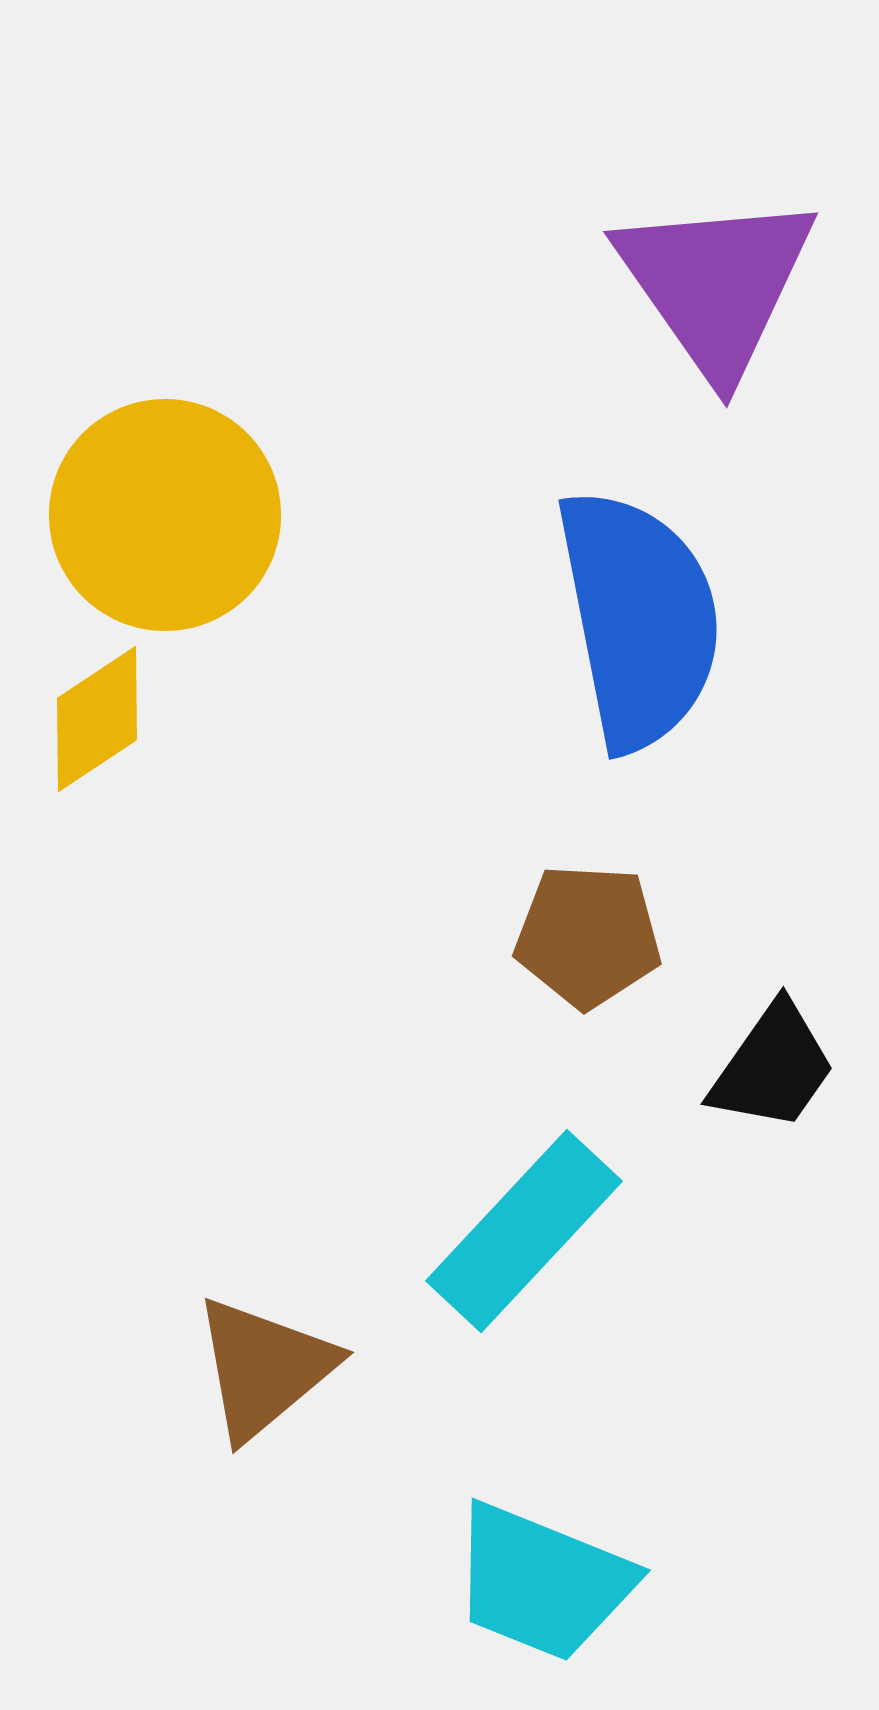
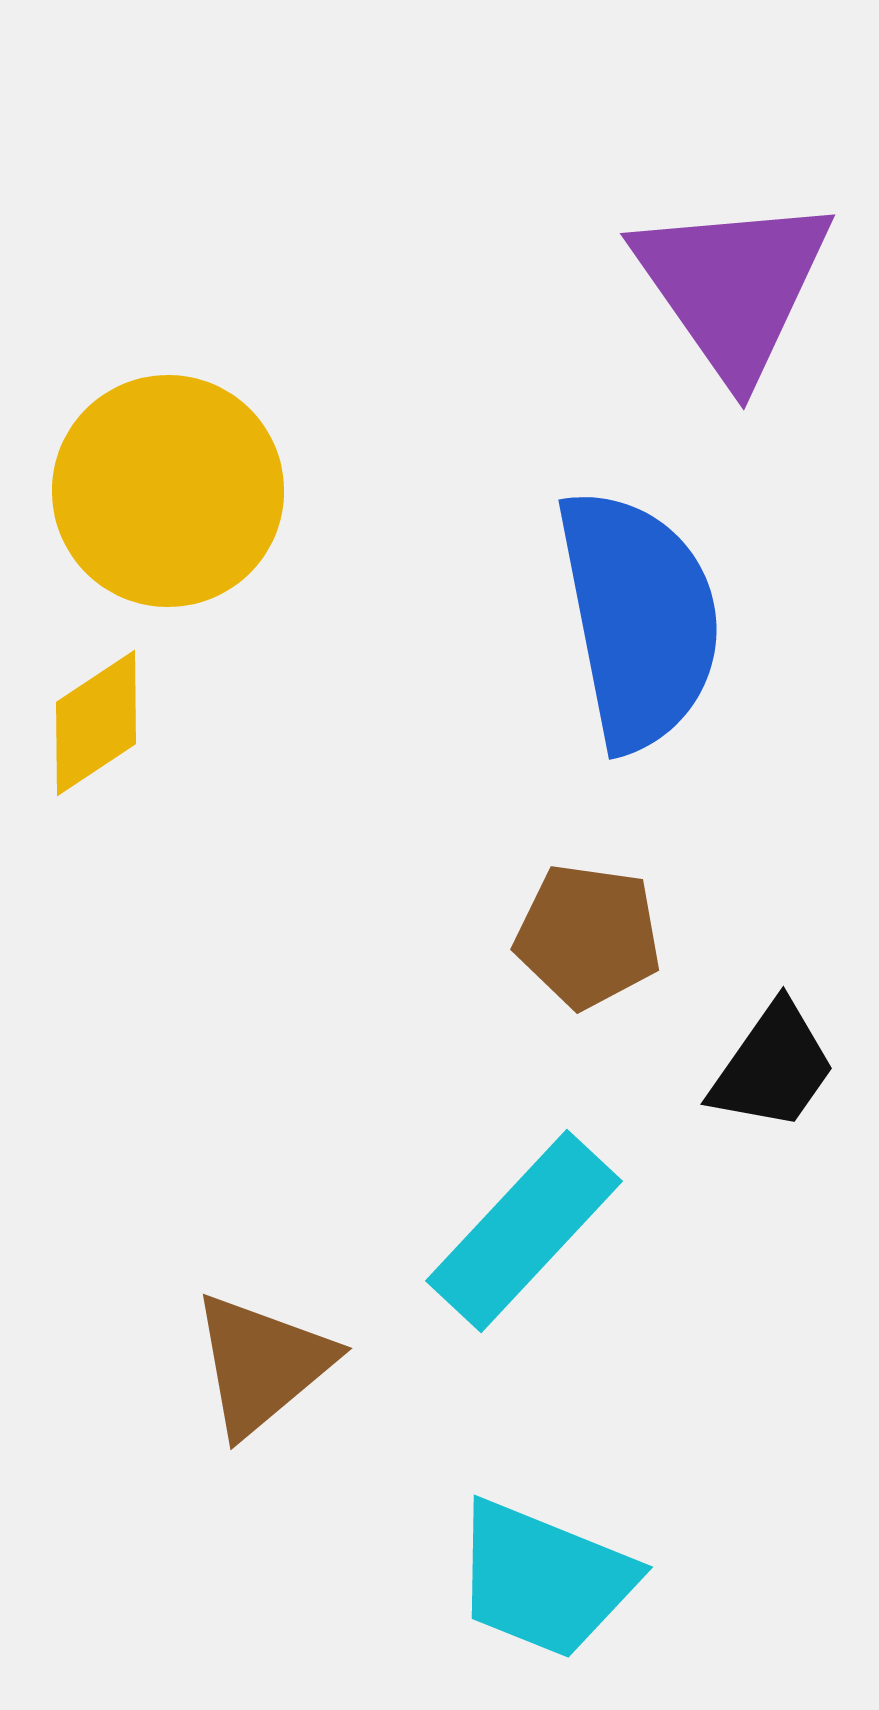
purple triangle: moved 17 px right, 2 px down
yellow circle: moved 3 px right, 24 px up
yellow diamond: moved 1 px left, 4 px down
brown pentagon: rotated 5 degrees clockwise
brown triangle: moved 2 px left, 4 px up
cyan trapezoid: moved 2 px right, 3 px up
